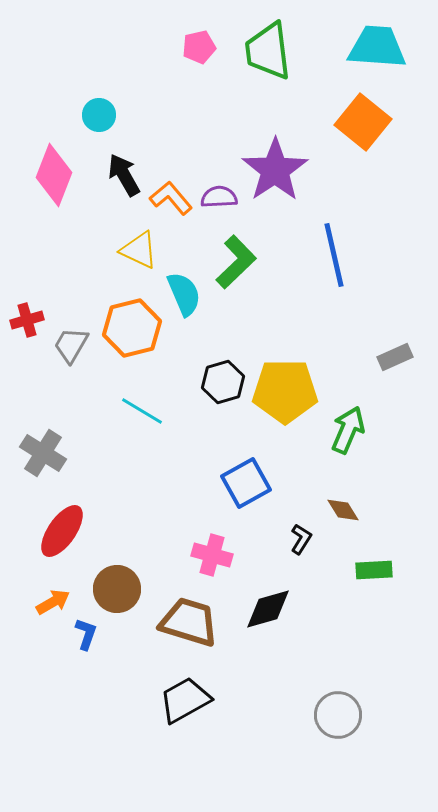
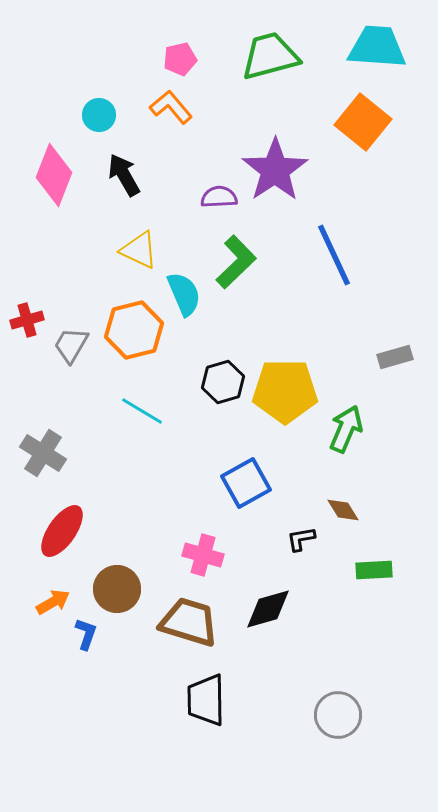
pink pentagon: moved 19 px left, 12 px down
green trapezoid: moved 2 px right, 5 px down; rotated 82 degrees clockwise
orange L-shape: moved 91 px up
blue line: rotated 12 degrees counterclockwise
orange hexagon: moved 2 px right, 2 px down
gray rectangle: rotated 8 degrees clockwise
green arrow: moved 2 px left, 1 px up
black L-shape: rotated 132 degrees counterclockwise
pink cross: moved 9 px left
black trapezoid: moved 21 px right; rotated 62 degrees counterclockwise
